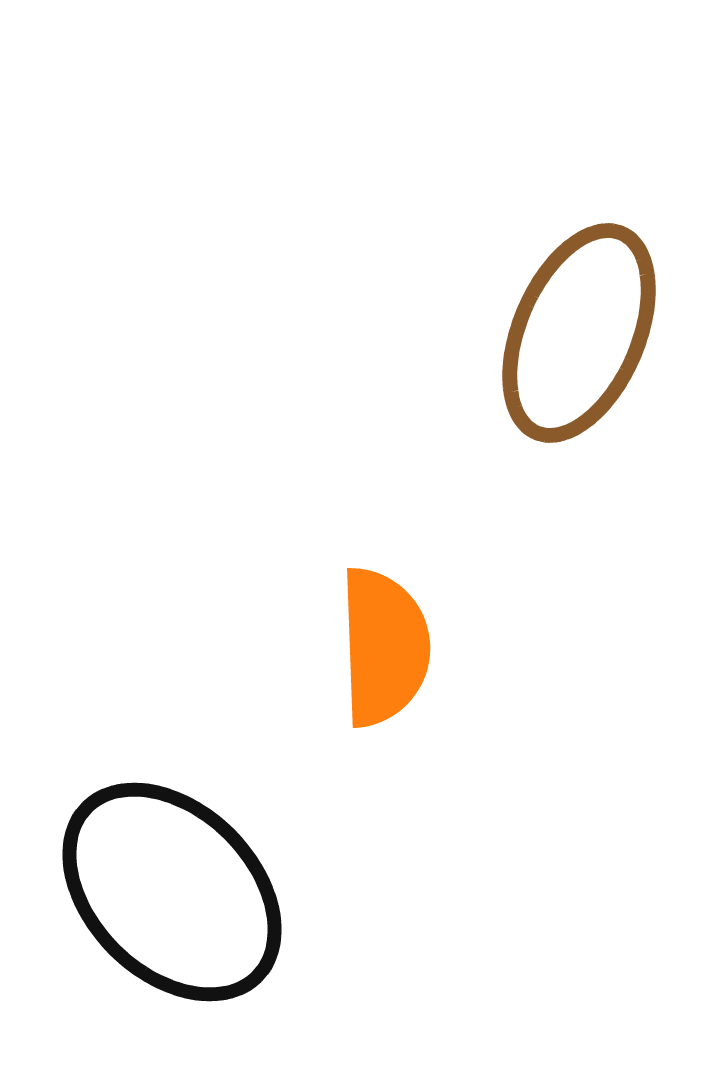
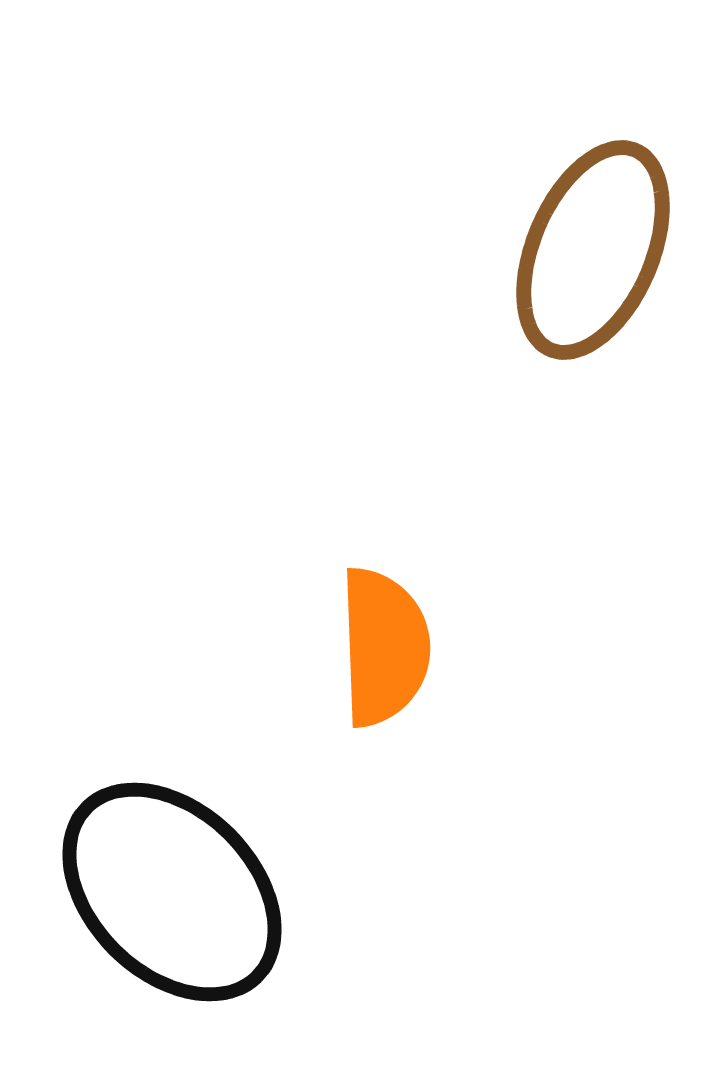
brown ellipse: moved 14 px right, 83 px up
